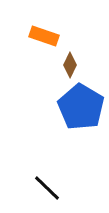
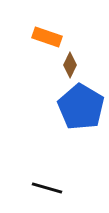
orange rectangle: moved 3 px right, 1 px down
black line: rotated 28 degrees counterclockwise
